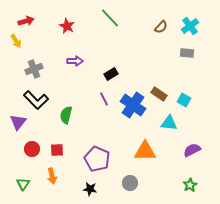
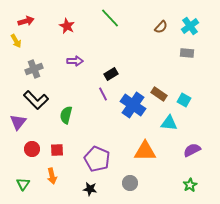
purple line: moved 1 px left, 5 px up
